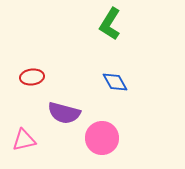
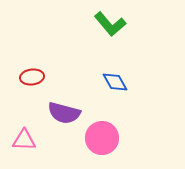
green L-shape: rotated 72 degrees counterclockwise
pink triangle: rotated 15 degrees clockwise
